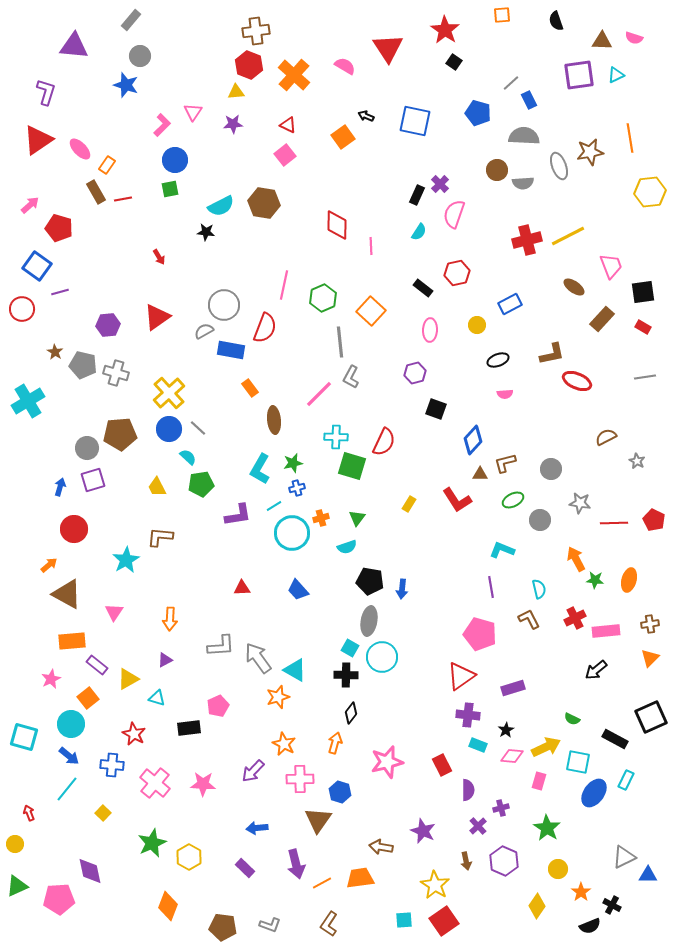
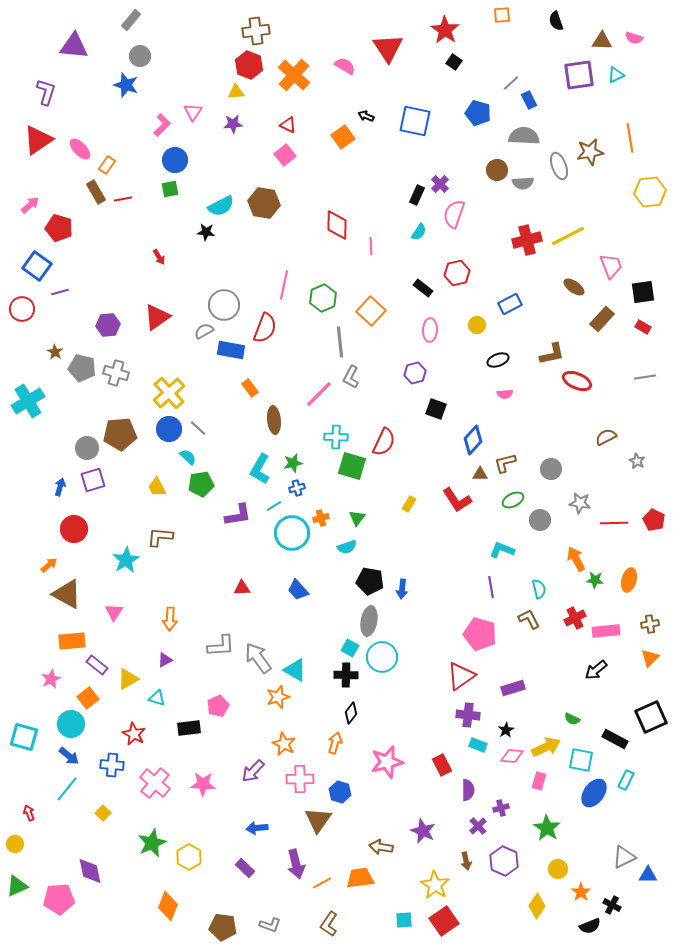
gray pentagon at (83, 365): moved 1 px left, 3 px down
cyan square at (578, 762): moved 3 px right, 2 px up
